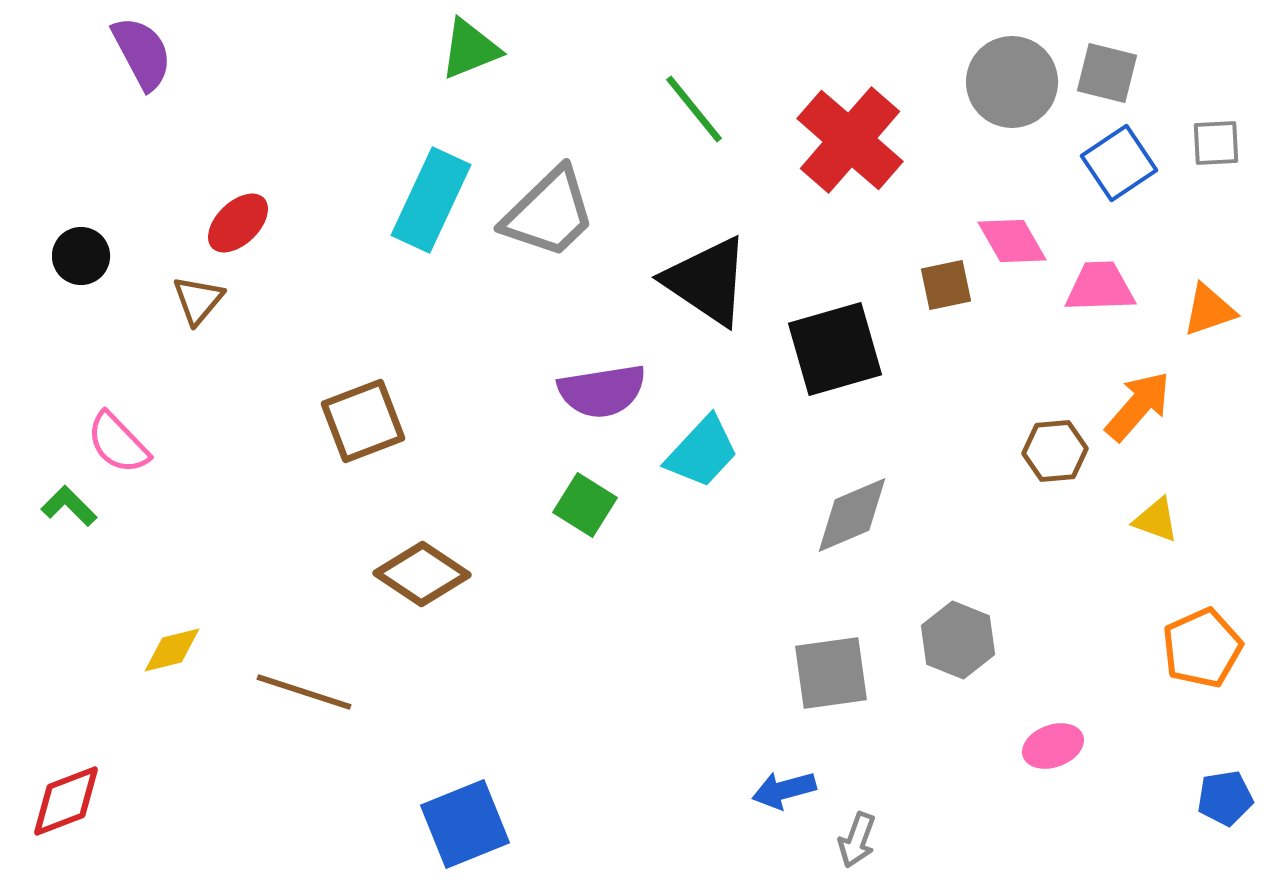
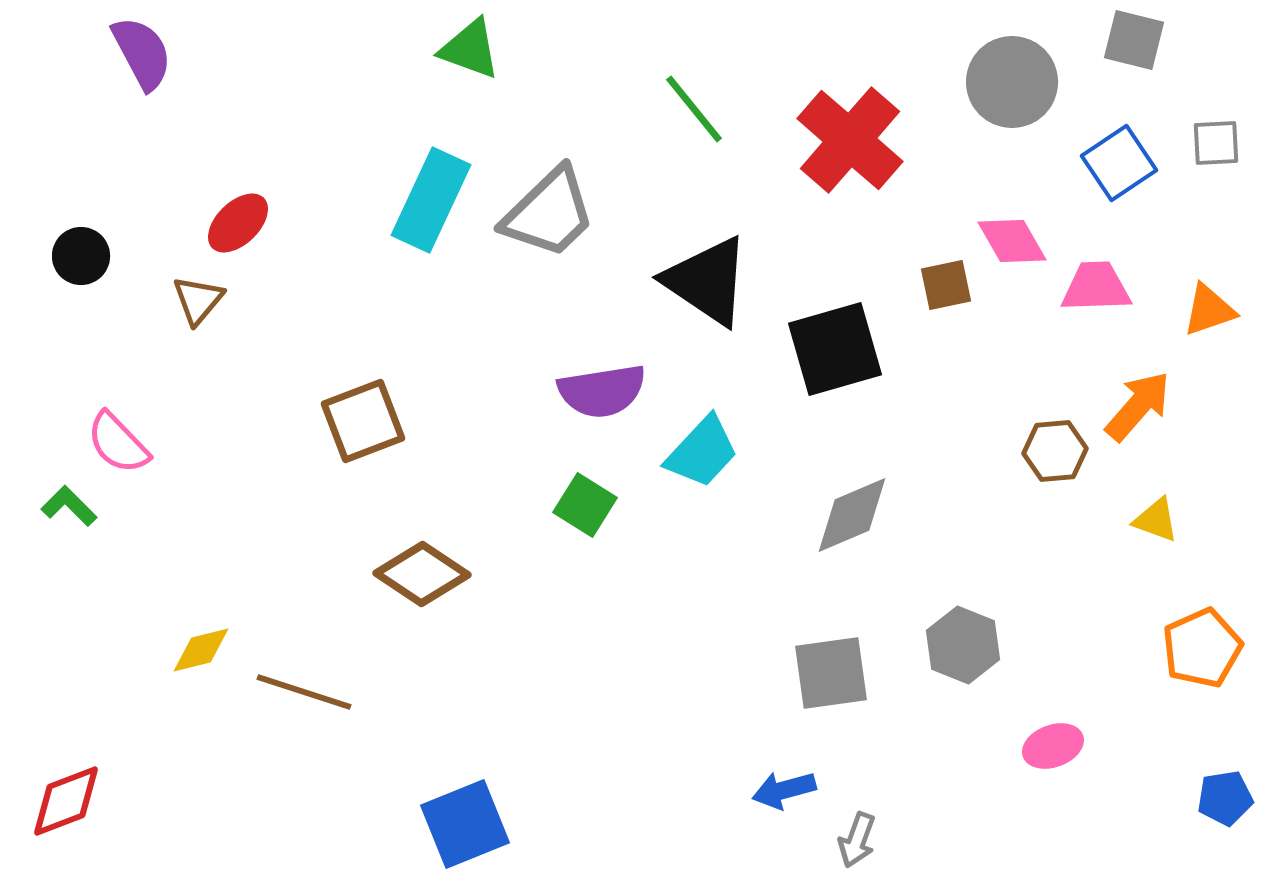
green triangle at (470, 49): rotated 42 degrees clockwise
gray square at (1107, 73): moved 27 px right, 33 px up
pink trapezoid at (1100, 287): moved 4 px left
gray hexagon at (958, 640): moved 5 px right, 5 px down
yellow diamond at (172, 650): moved 29 px right
